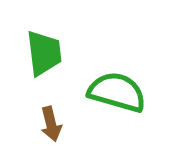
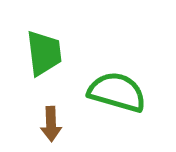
brown arrow: rotated 12 degrees clockwise
